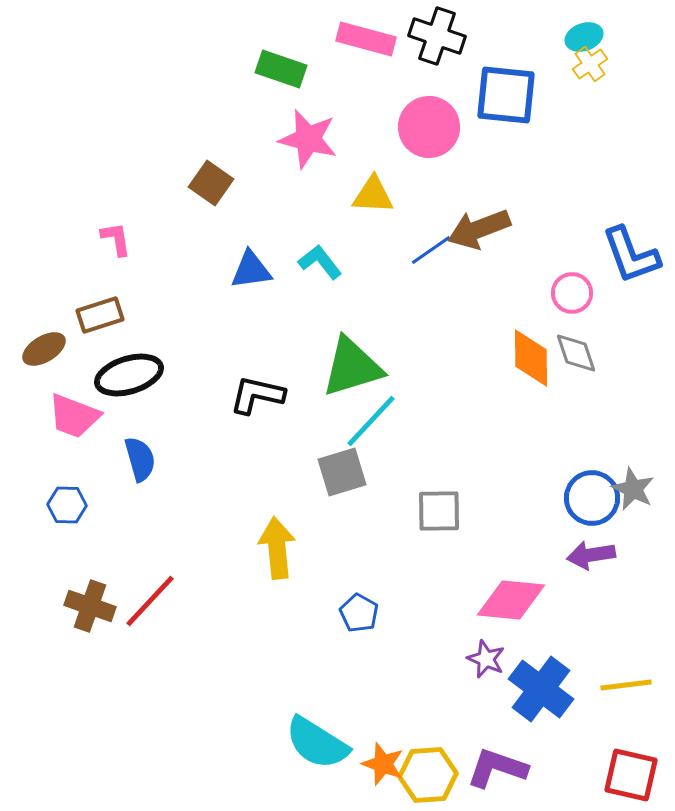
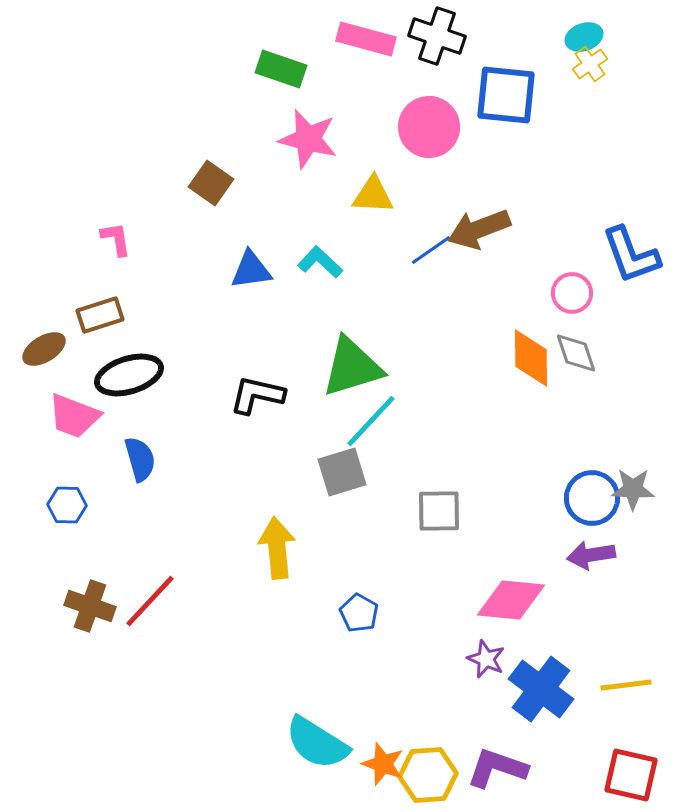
cyan L-shape at (320, 262): rotated 9 degrees counterclockwise
gray star at (633, 489): rotated 24 degrees counterclockwise
